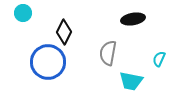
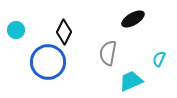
cyan circle: moved 7 px left, 17 px down
black ellipse: rotated 20 degrees counterclockwise
cyan trapezoid: rotated 145 degrees clockwise
